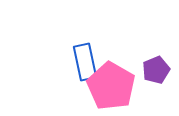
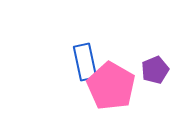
purple pentagon: moved 1 px left
